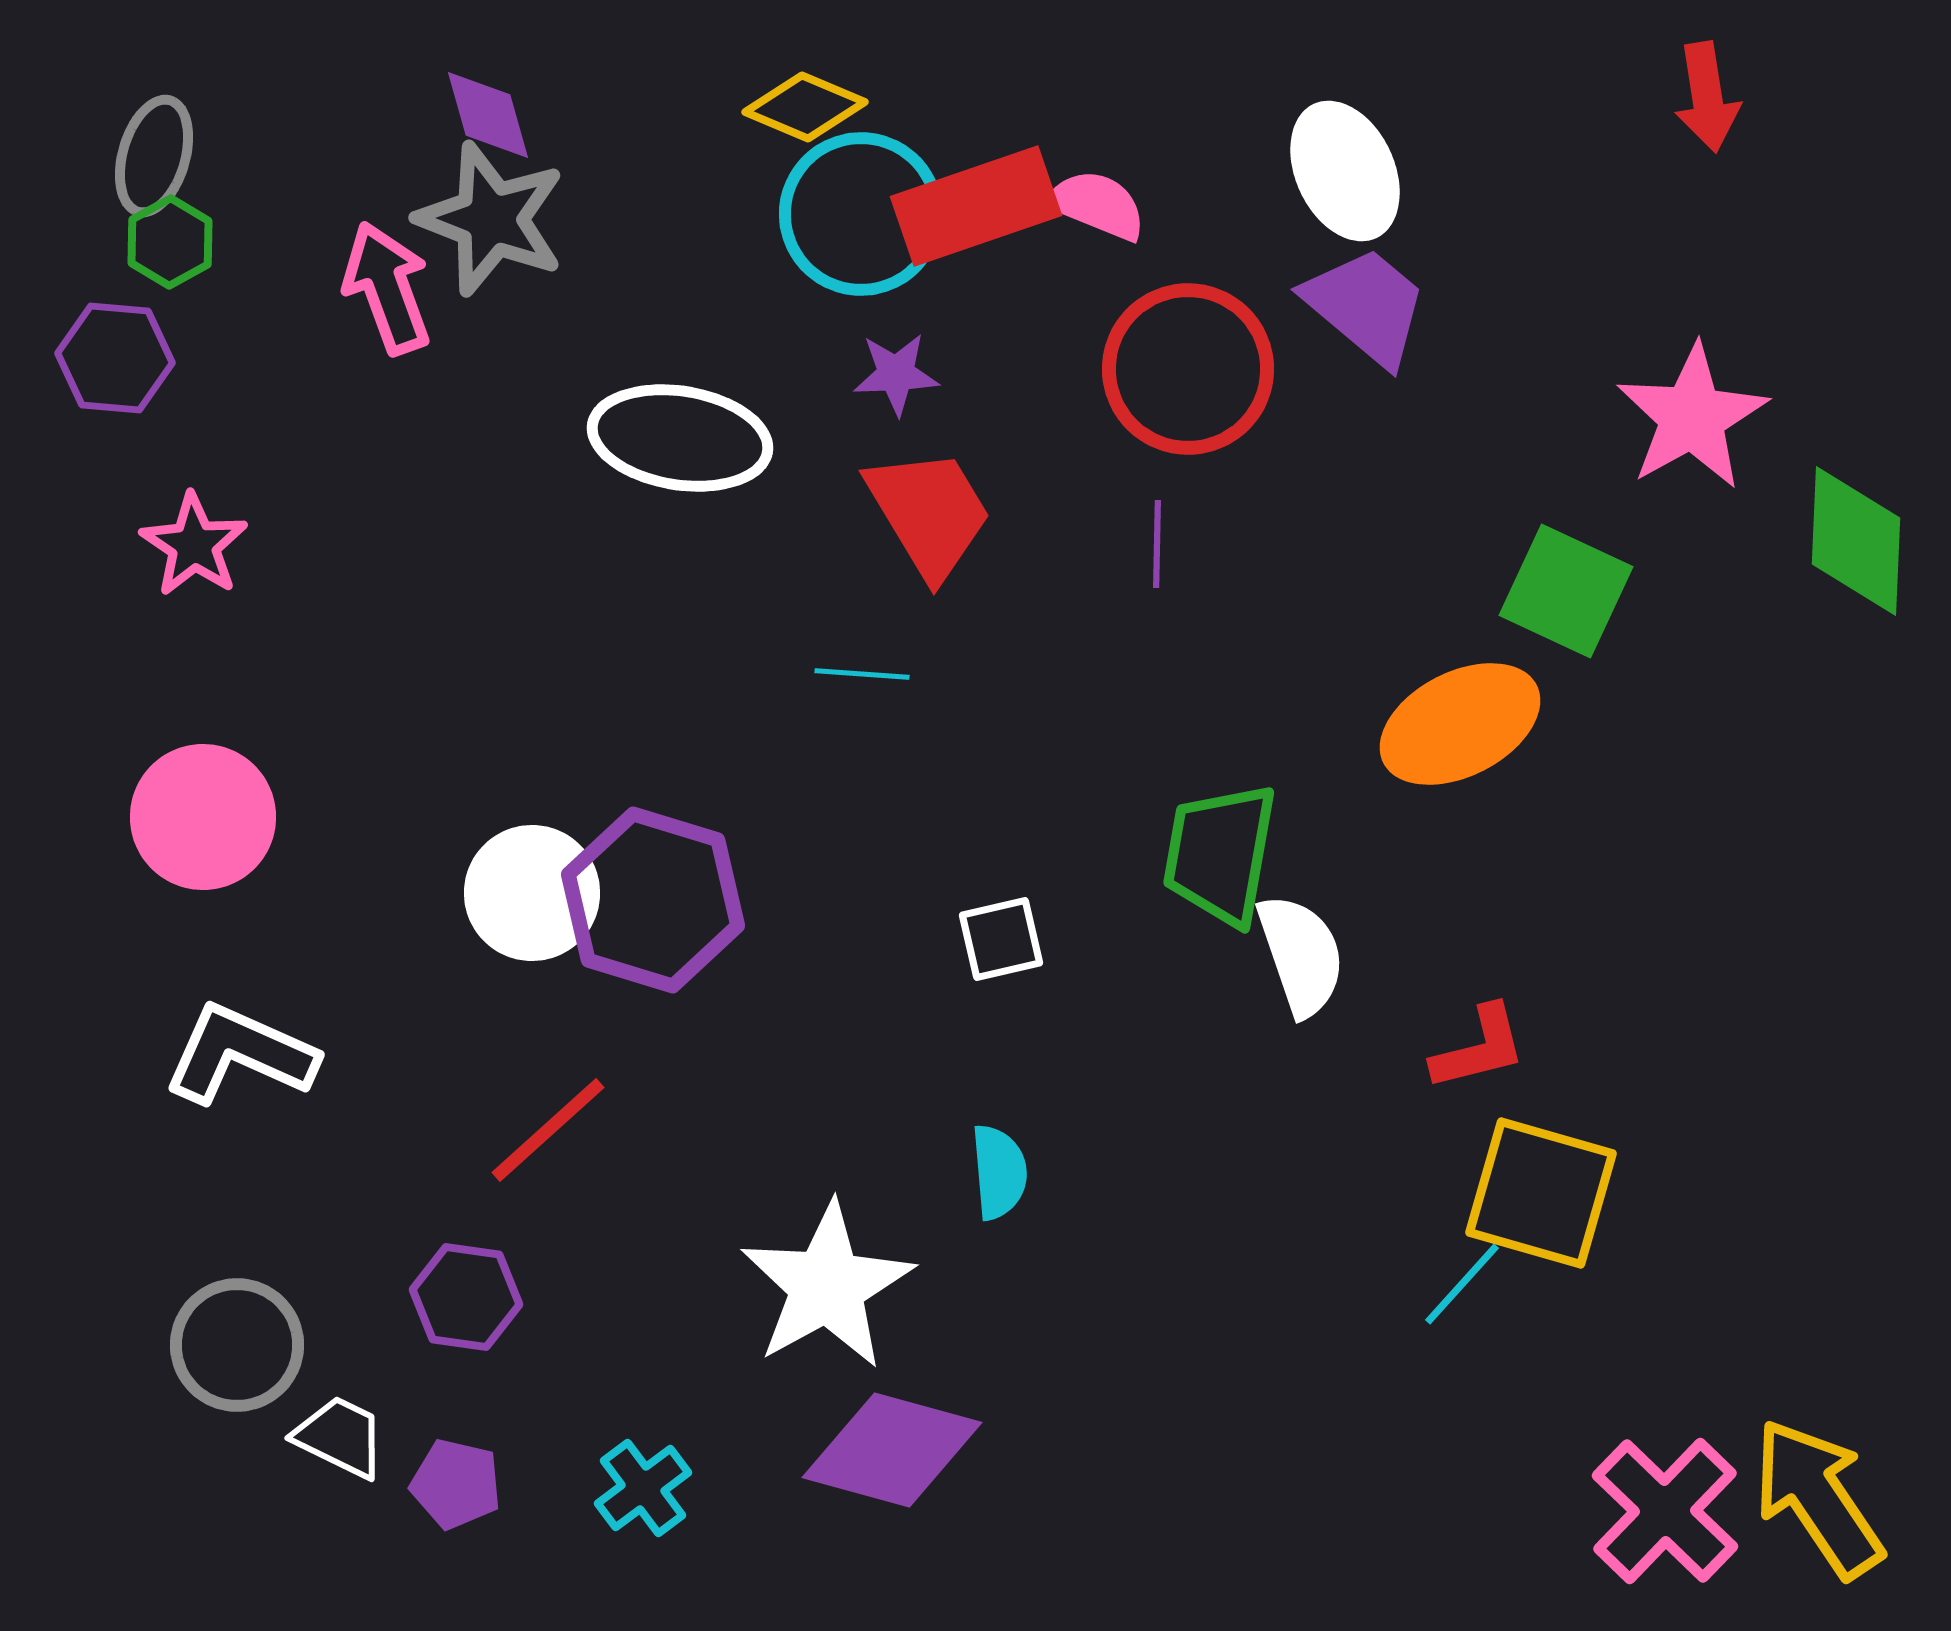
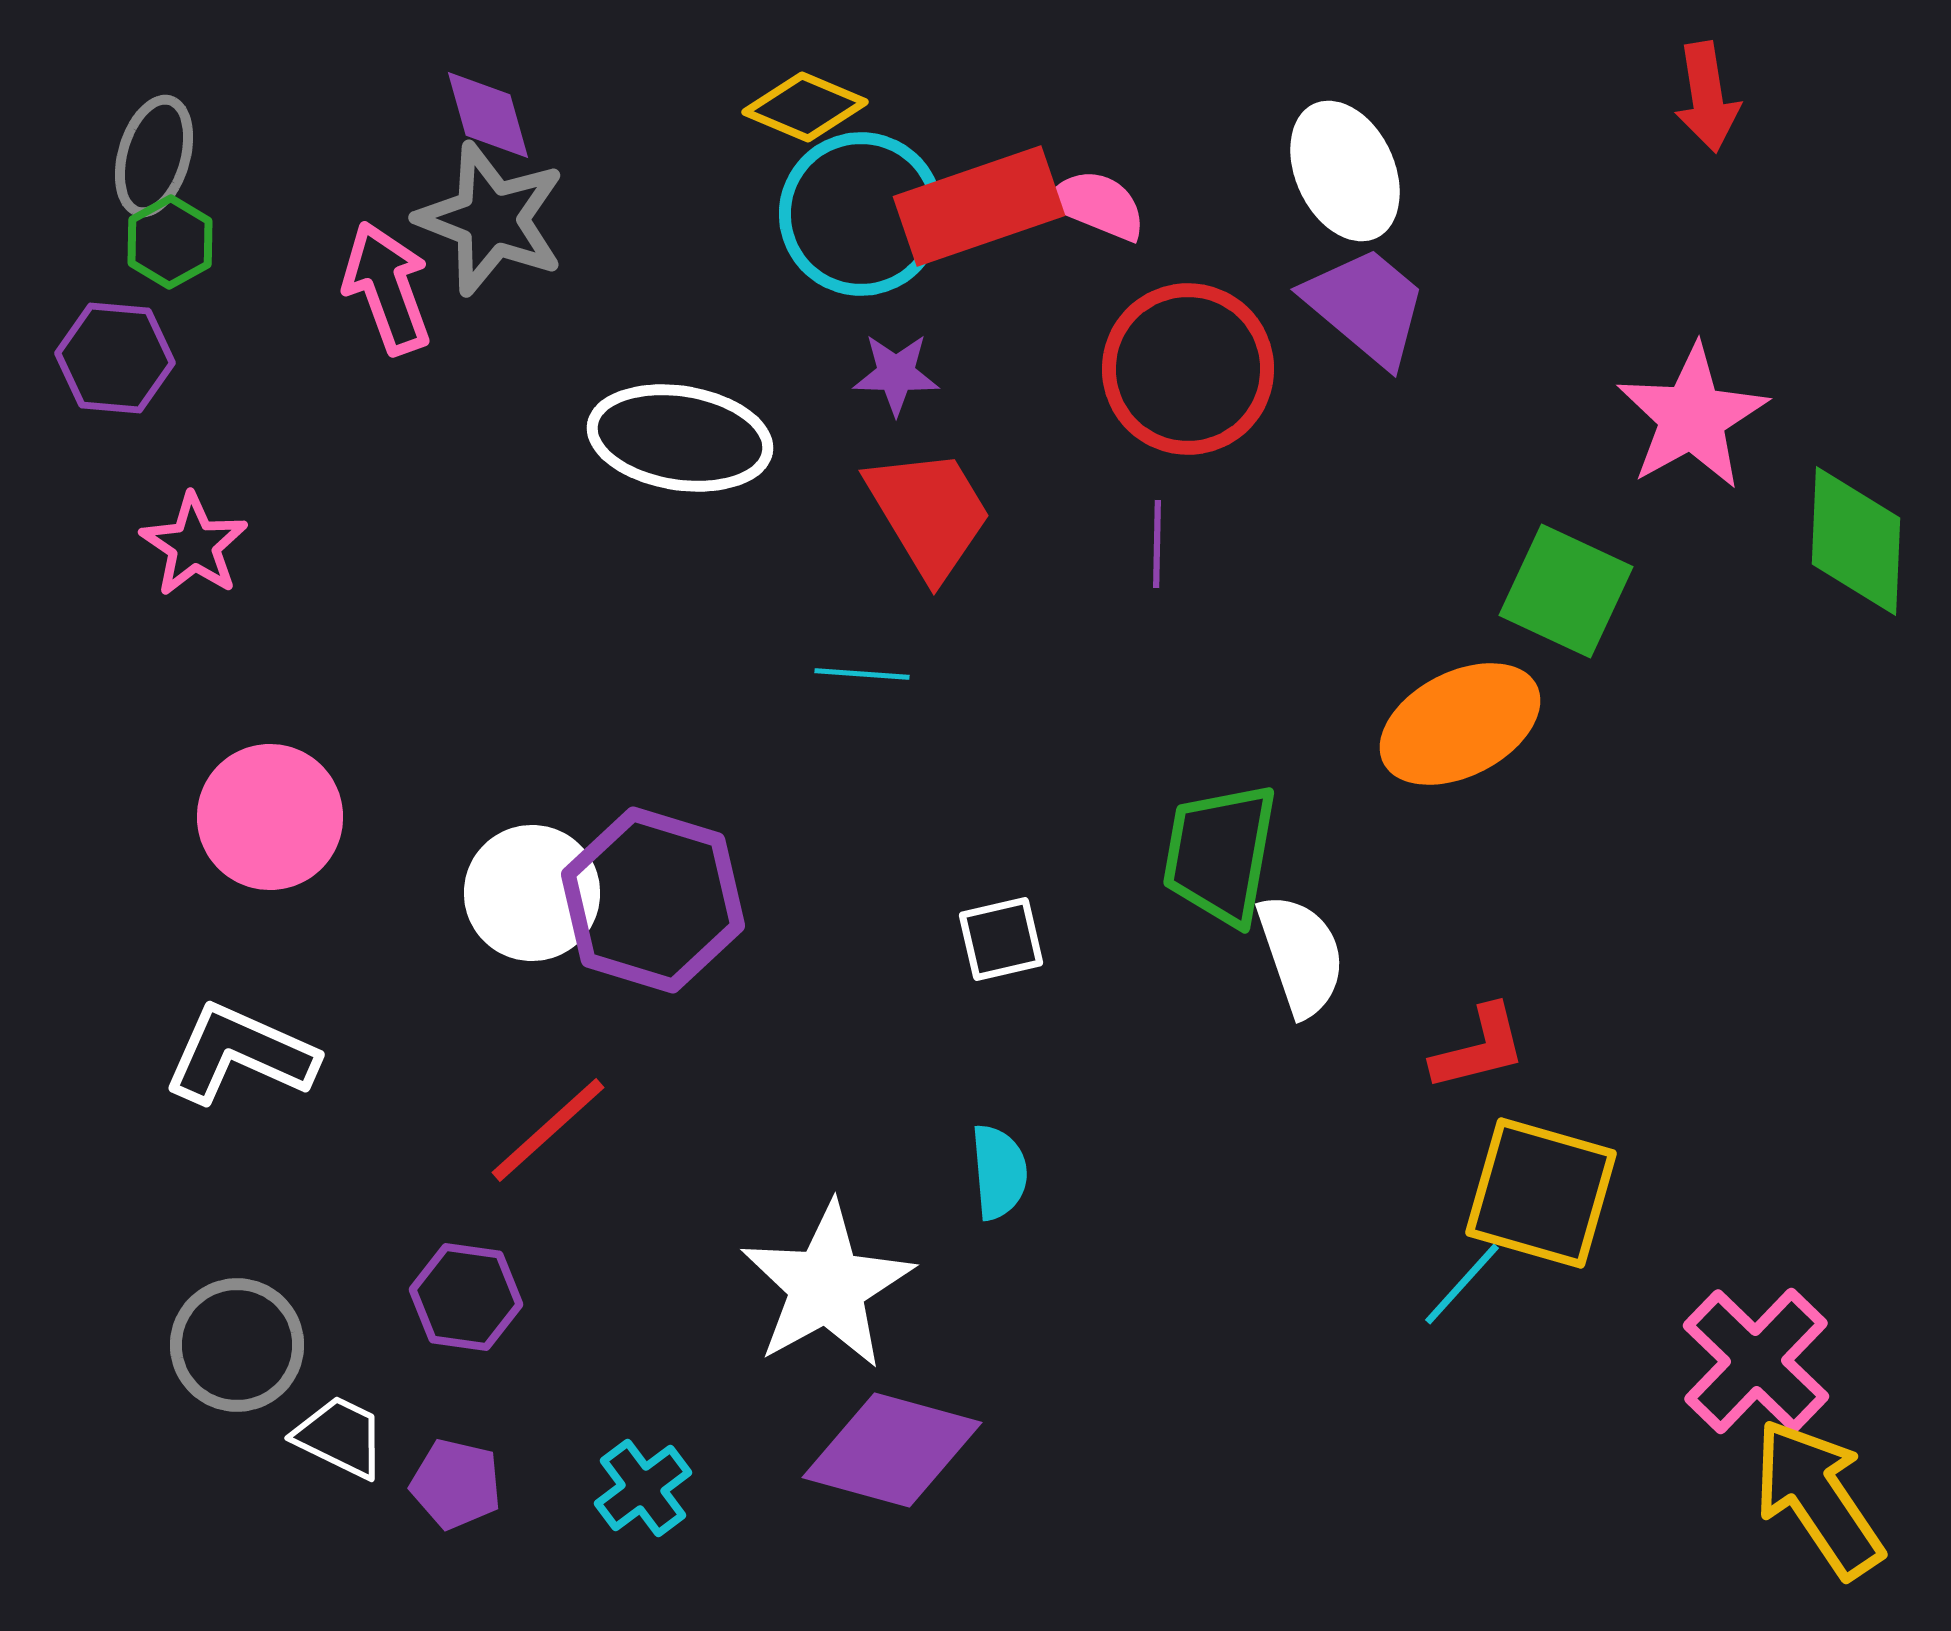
red rectangle at (976, 206): moved 3 px right
purple star at (896, 374): rotated 4 degrees clockwise
pink circle at (203, 817): moved 67 px right
pink cross at (1665, 1511): moved 91 px right, 150 px up
